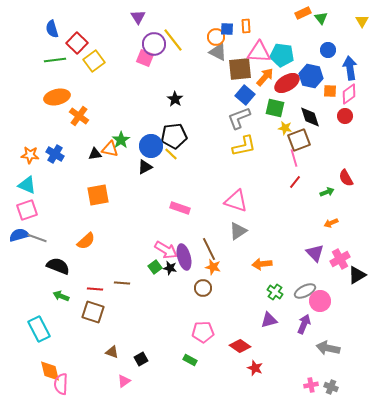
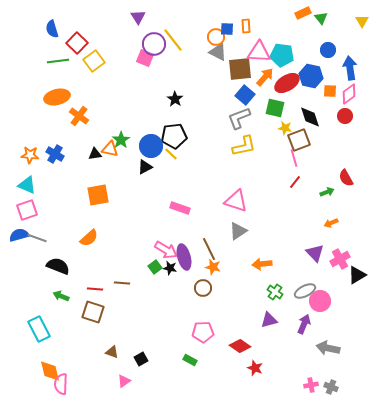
green line at (55, 60): moved 3 px right, 1 px down
orange semicircle at (86, 241): moved 3 px right, 3 px up
